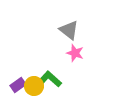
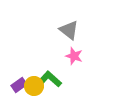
pink star: moved 1 px left, 3 px down
purple rectangle: moved 1 px right
